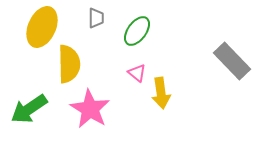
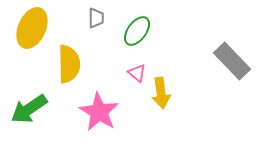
yellow ellipse: moved 10 px left, 1 px down
pink star: moved 9 px right, 3 px down
